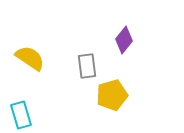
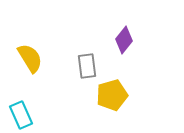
yellow semicircle: rotated 24 degrees clockwise
cyan rectangle: rotated 8 degrees counterclockwise
